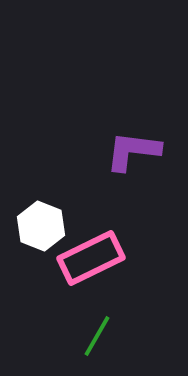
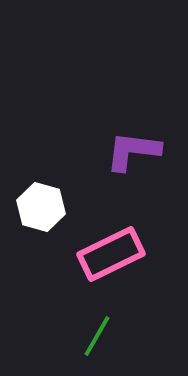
white hexagon: moved 19 px up; rotated 6 degrees counterclockwise
pink rectangle: moved 20 px right, 4 px up
